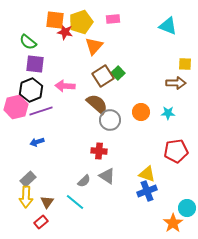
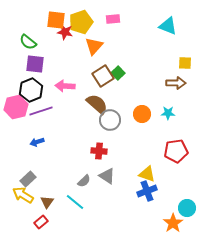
orange square: moved 1 px right
yellow square: moved 1 px up
orange circle: moved 1 px right, 2 px down
yellow arrow: moved 3 px left, 2 px up; rotated 120 degrees clockwise
